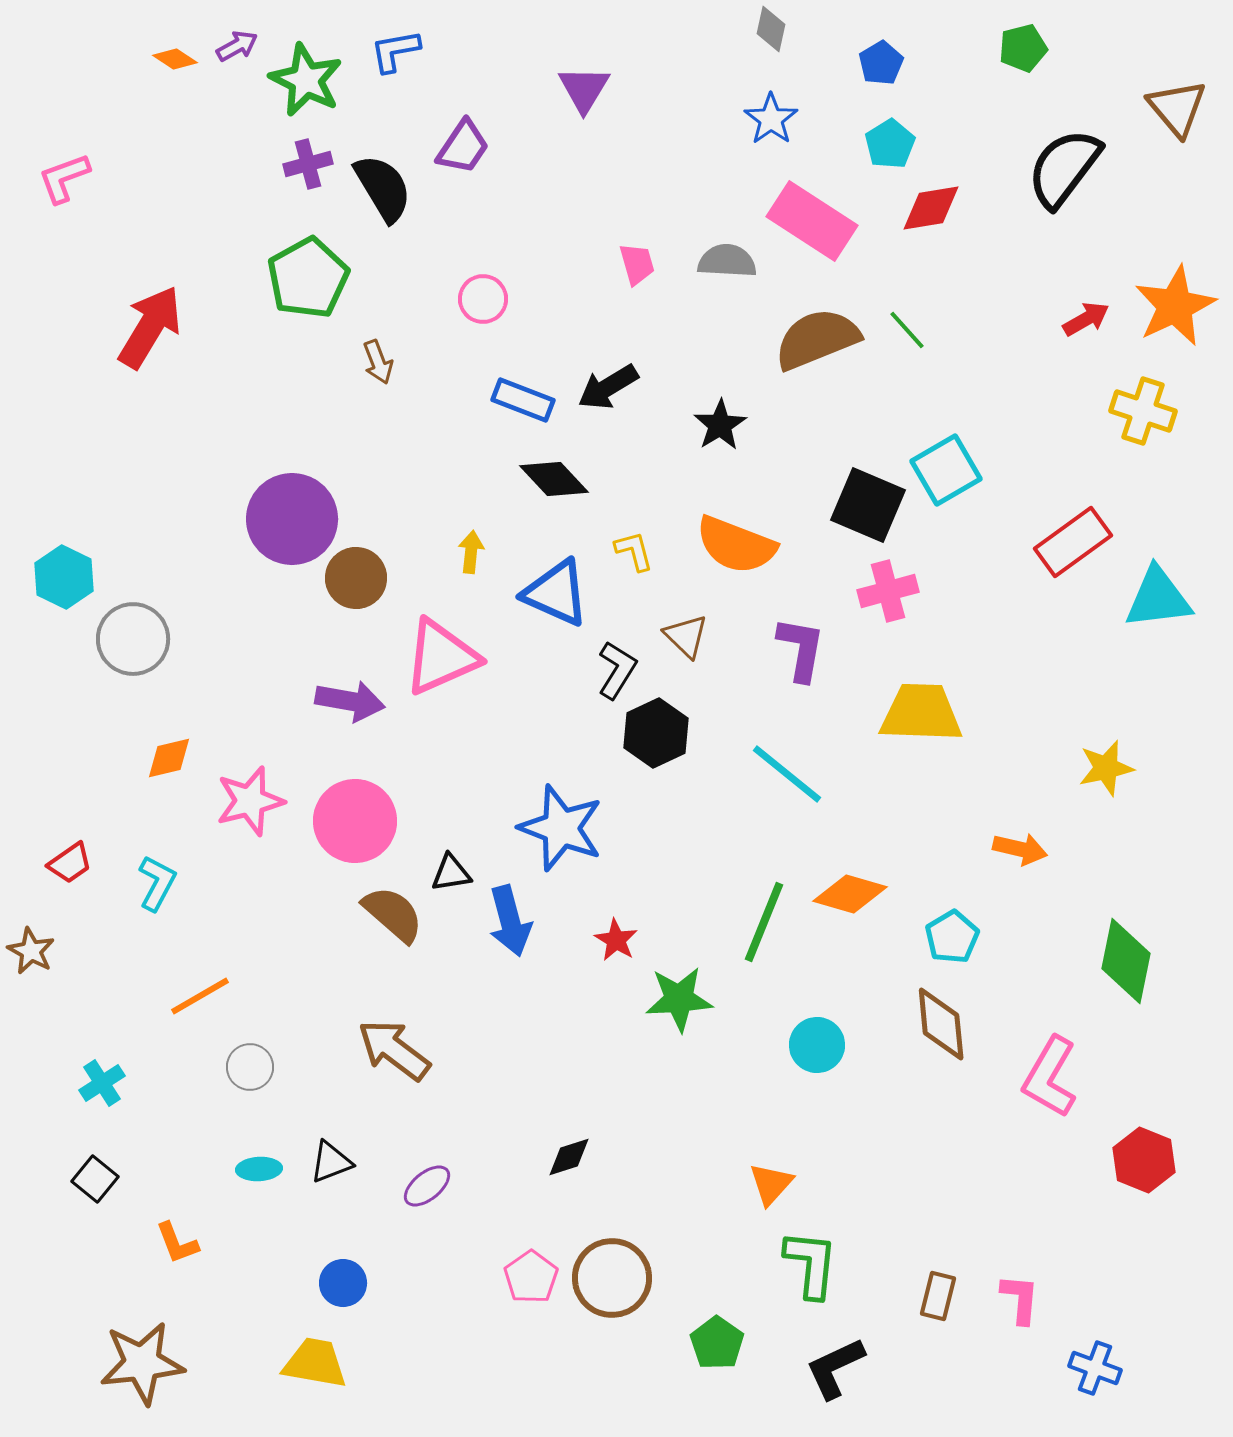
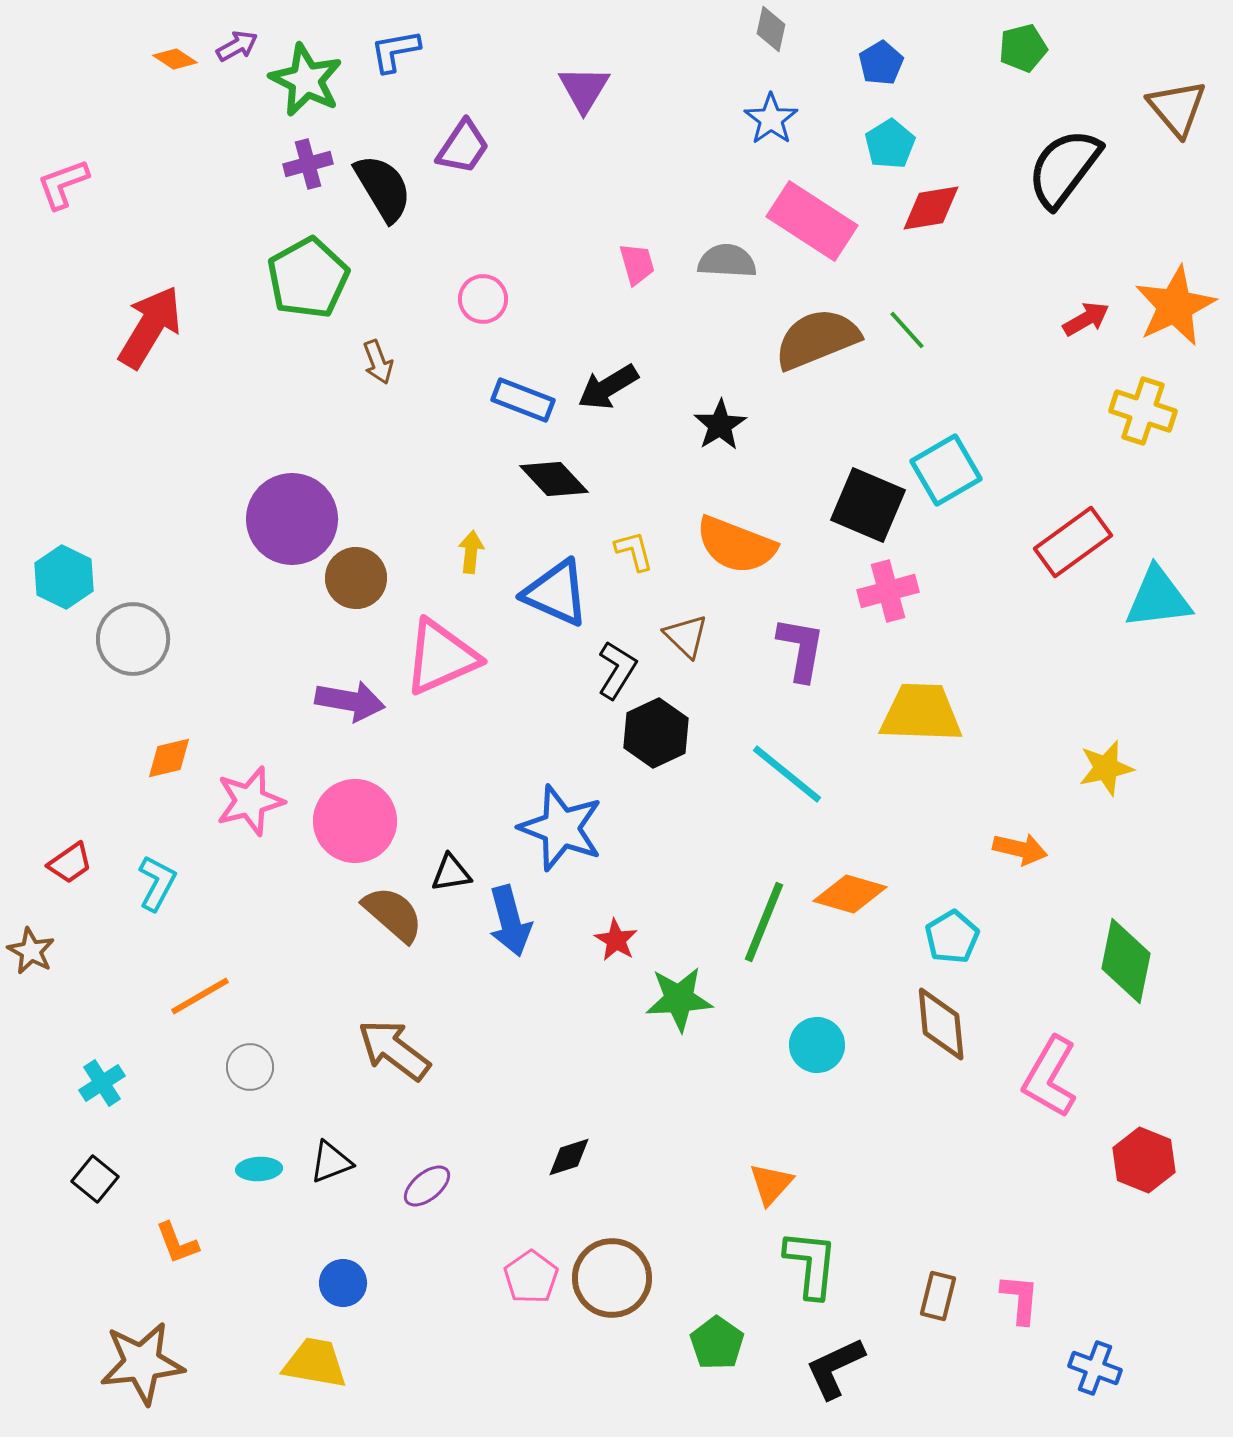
pink L-shape at (64, 178): moved 1 px left, 6 px down
